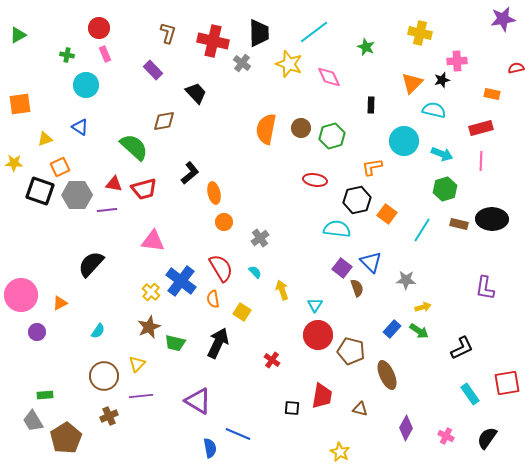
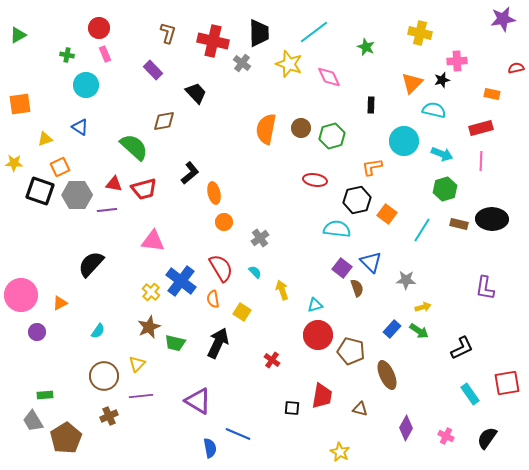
cyan triangle at (315, 305): rotated 42 degrees clockwise
